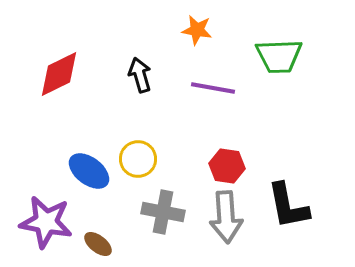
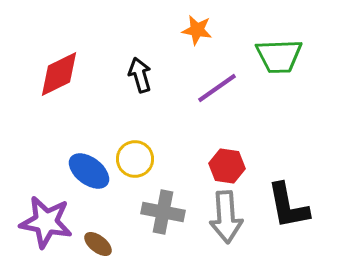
purple line: moved 4 px right; rotated 45 degrees counterclockwise
yellow circle: moved 3 px left
